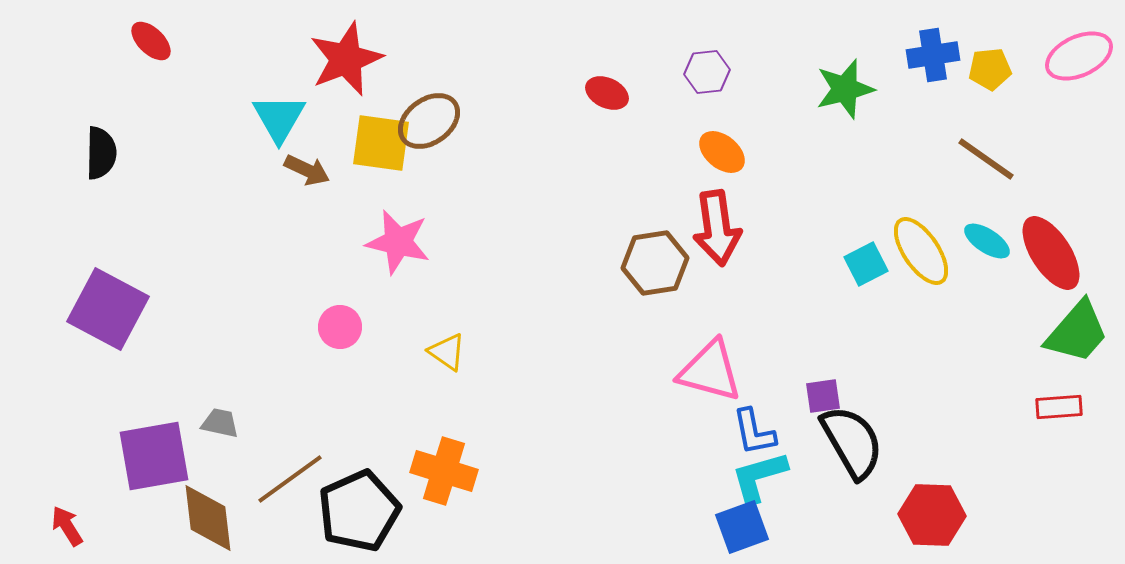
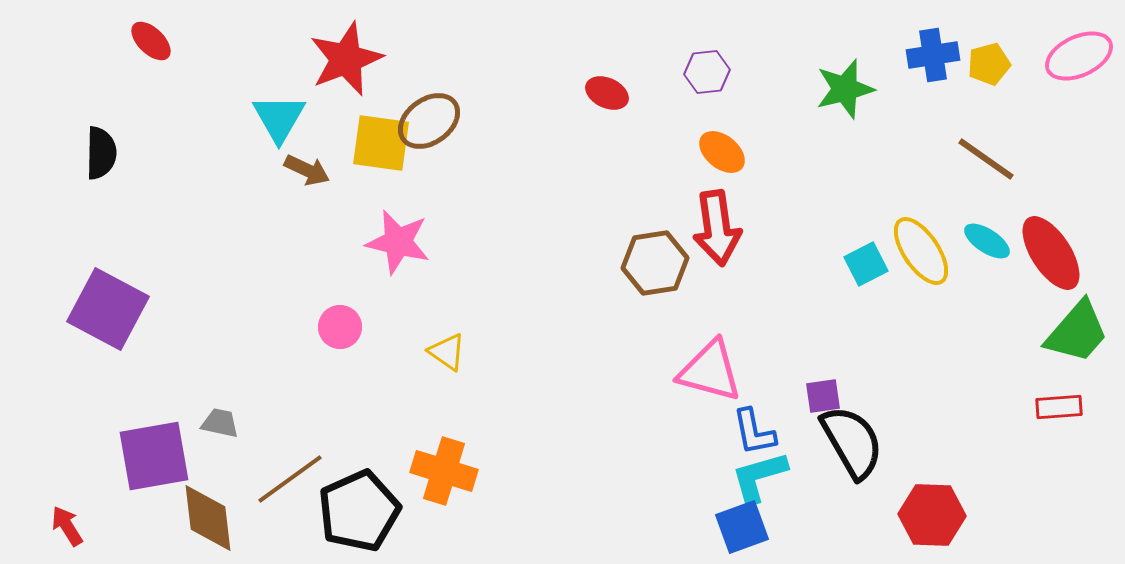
yellow pentagon at (990, 69): moved 1 px left, 5 px up; rotated 9 degrees counterclockwise
